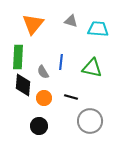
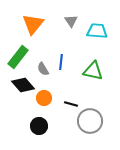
gray triangle: rotated 40 degrees clockwise
cyan trapezoid: moved 1 px left, 2 px down
green rectangle: rotated 35 degrees clockwise
green triangle: moved 1 px right, 3 px down
gray semicircle: moved 3 px up
black diamond: rotated 45 degrees counterclockwise
black line: moved 7 px down
